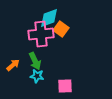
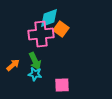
cyan star: moved 2 px left, 2 px up
pink square: moved 3 px left, 1 px up
